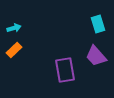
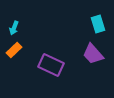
cyan arrow: rotated 128 degrees clockwise
purple trapezoid: moved 3 px left, 2 px up
purple rectangle: moved 14 px left, 5 px up; rotated 55 degrees counterclockwise
